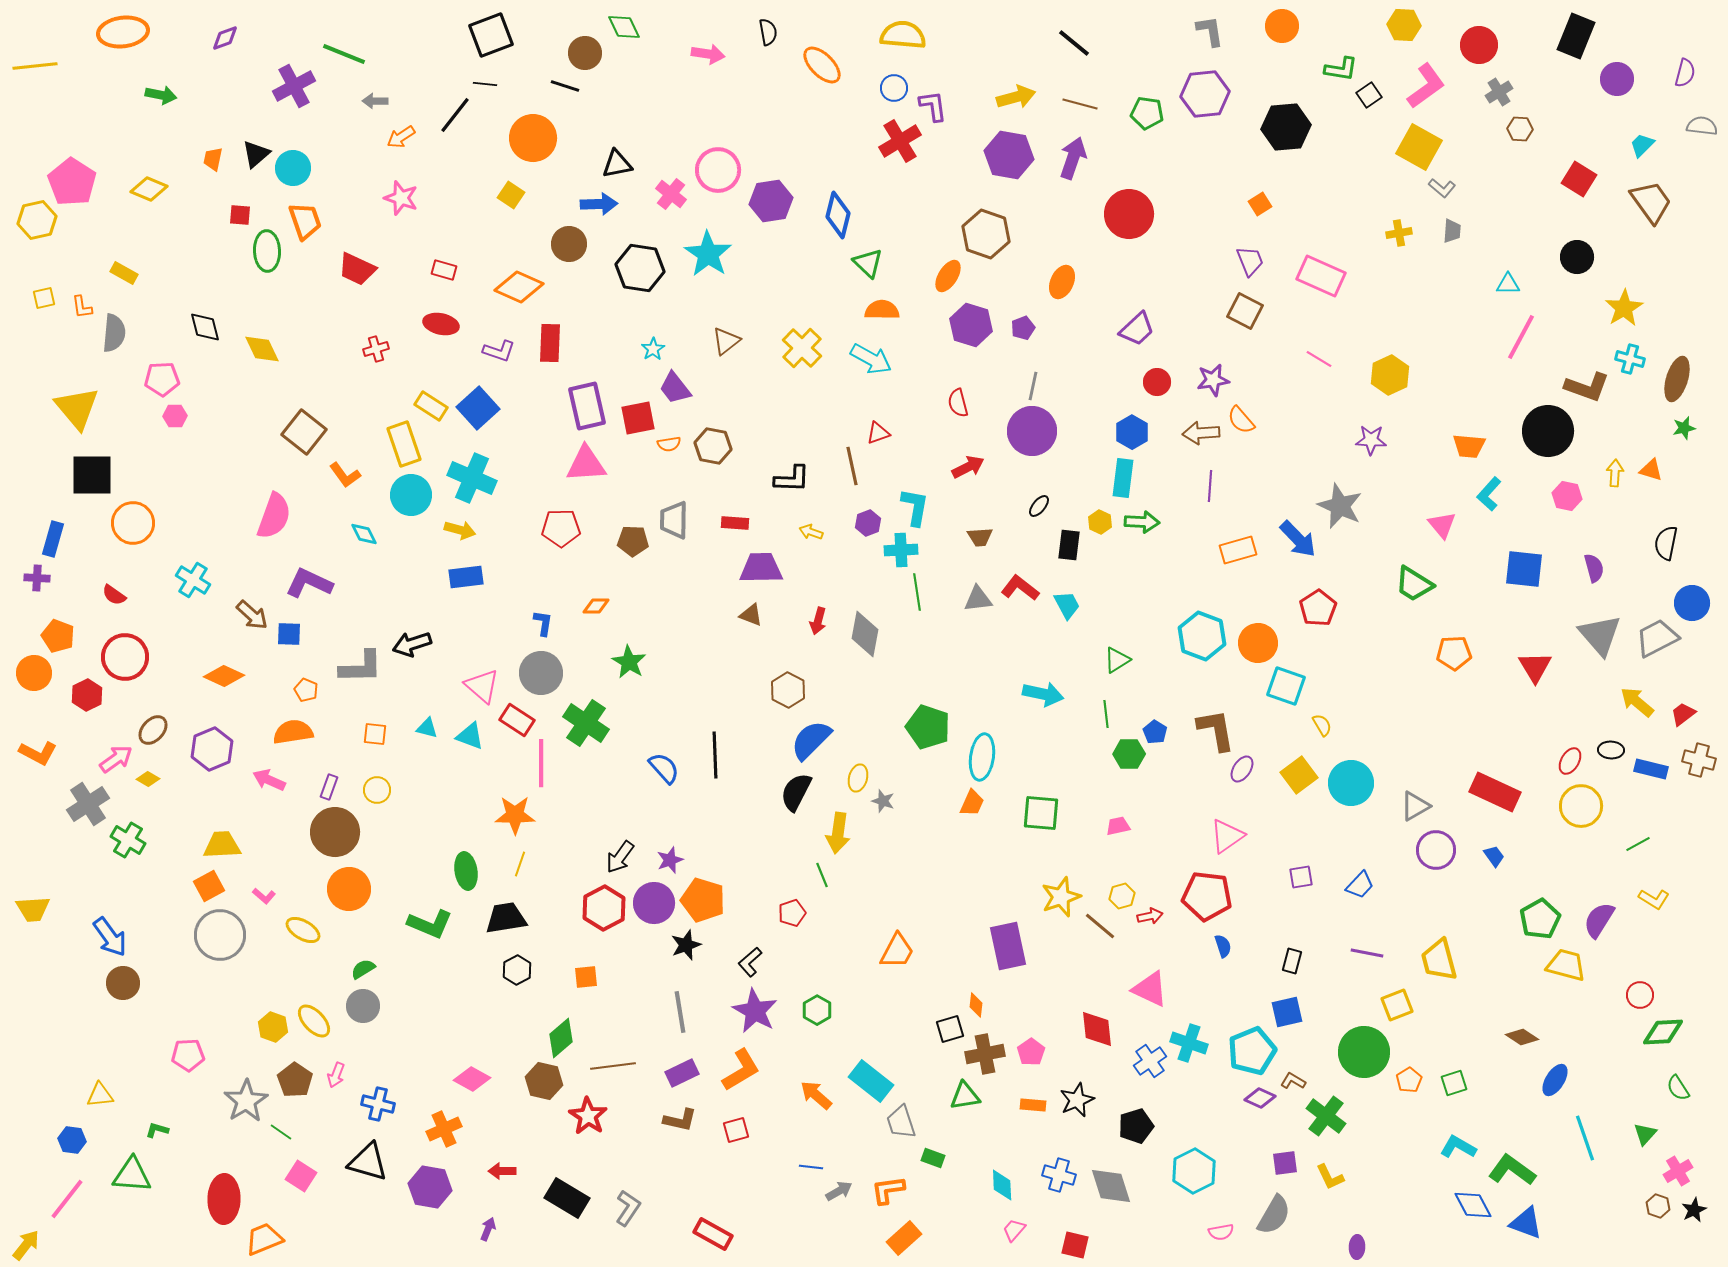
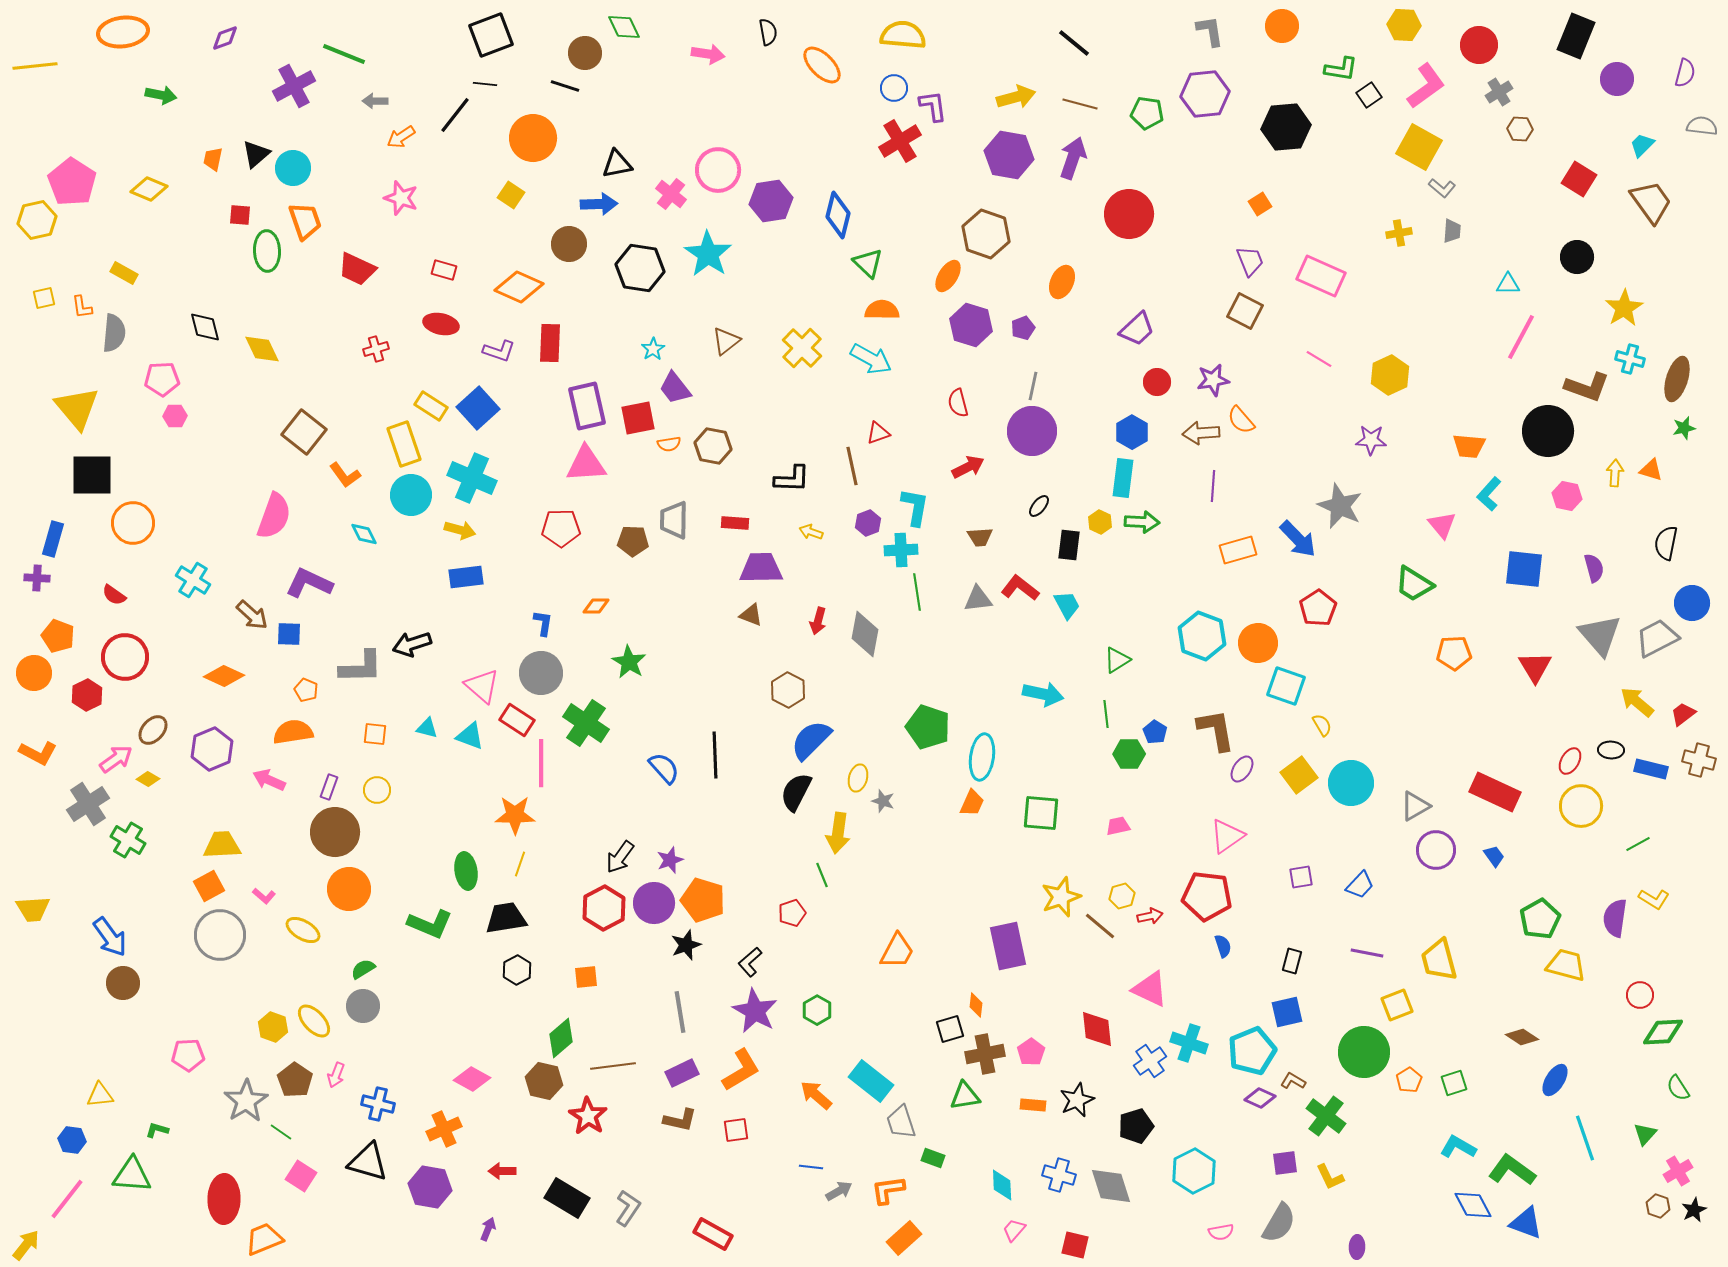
purple line at (1210, 486): moved 3 px right
purple semicircle at (1599, 920): moved 16 px right, 2 px up; rotated 24 degrees counterclockwise
red square at (736, 1130): rotated 8 degrees clockwise
gray semicircle at (1274, 1215): moved 5 px right, 8 px down
